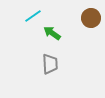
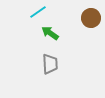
cyan line: moved 5 px right, 4 px up
green arrow: moved 2 px left
